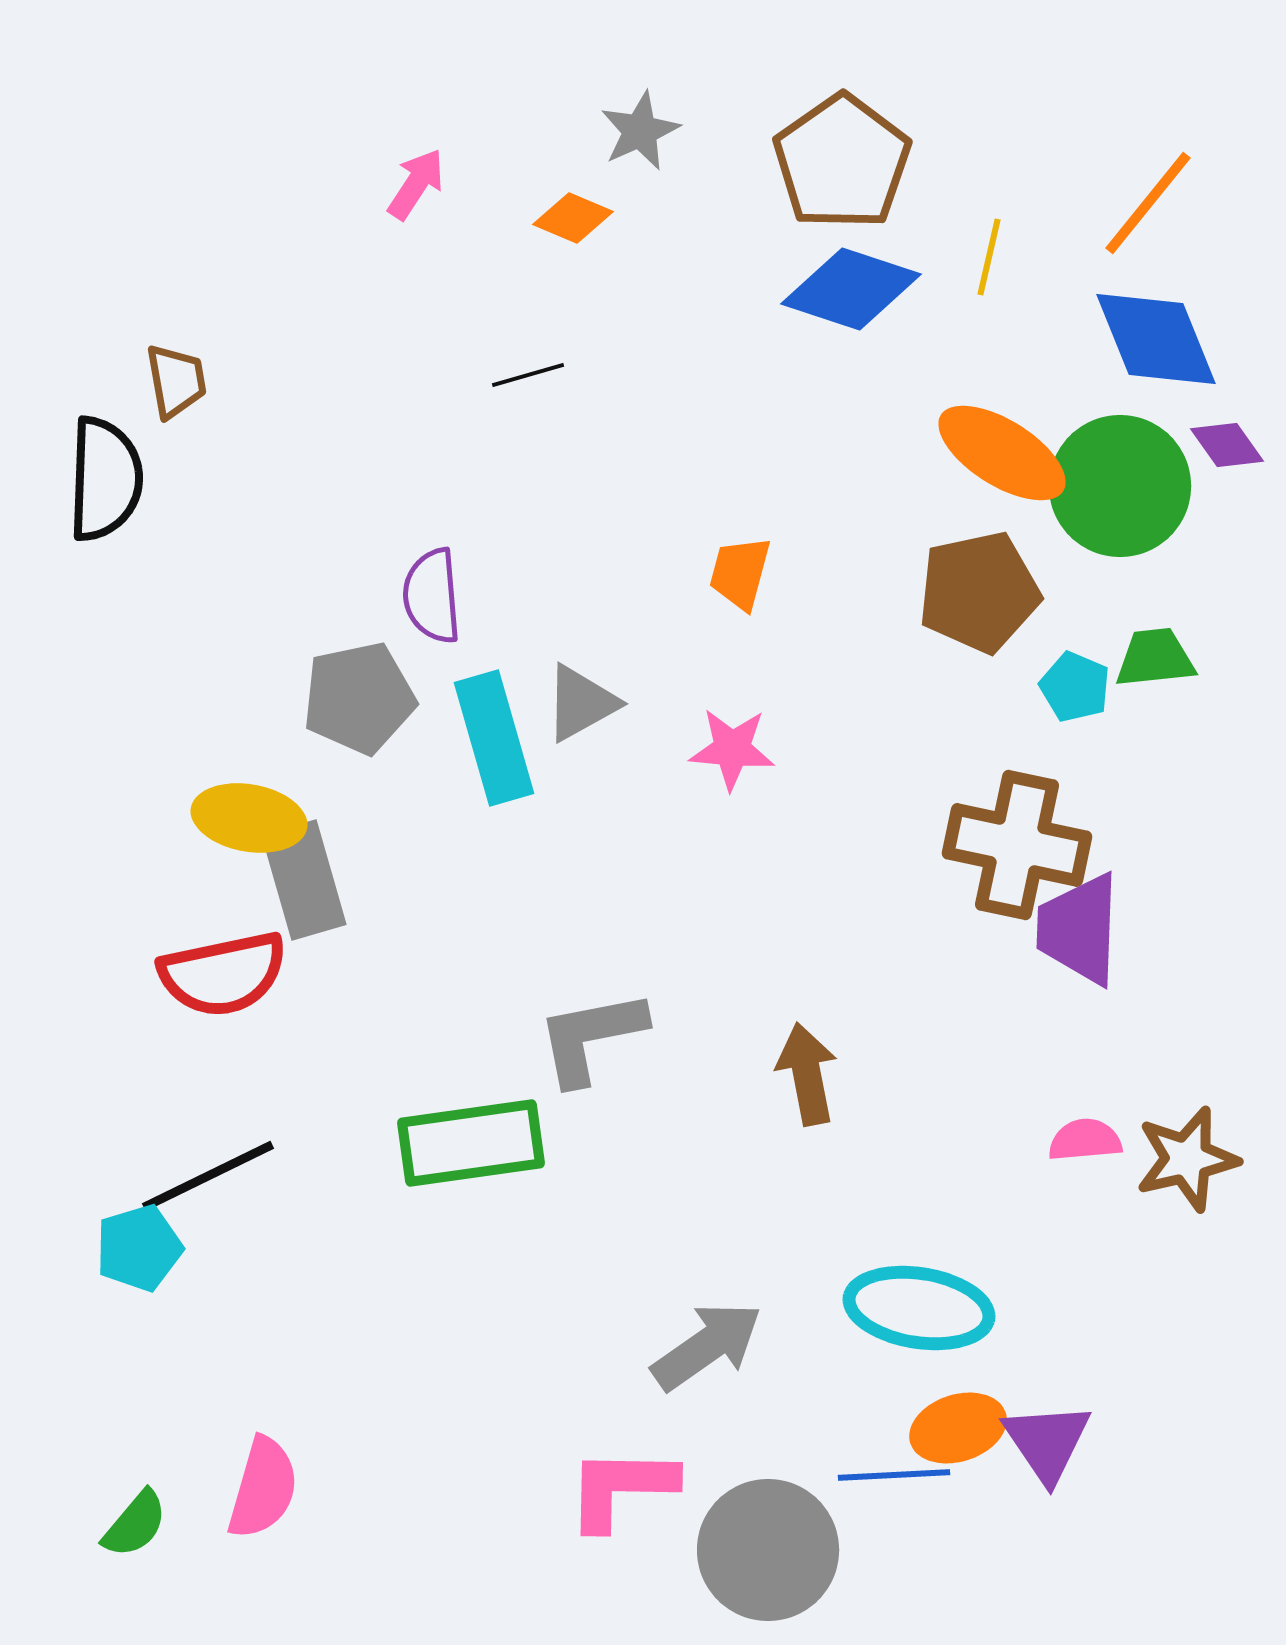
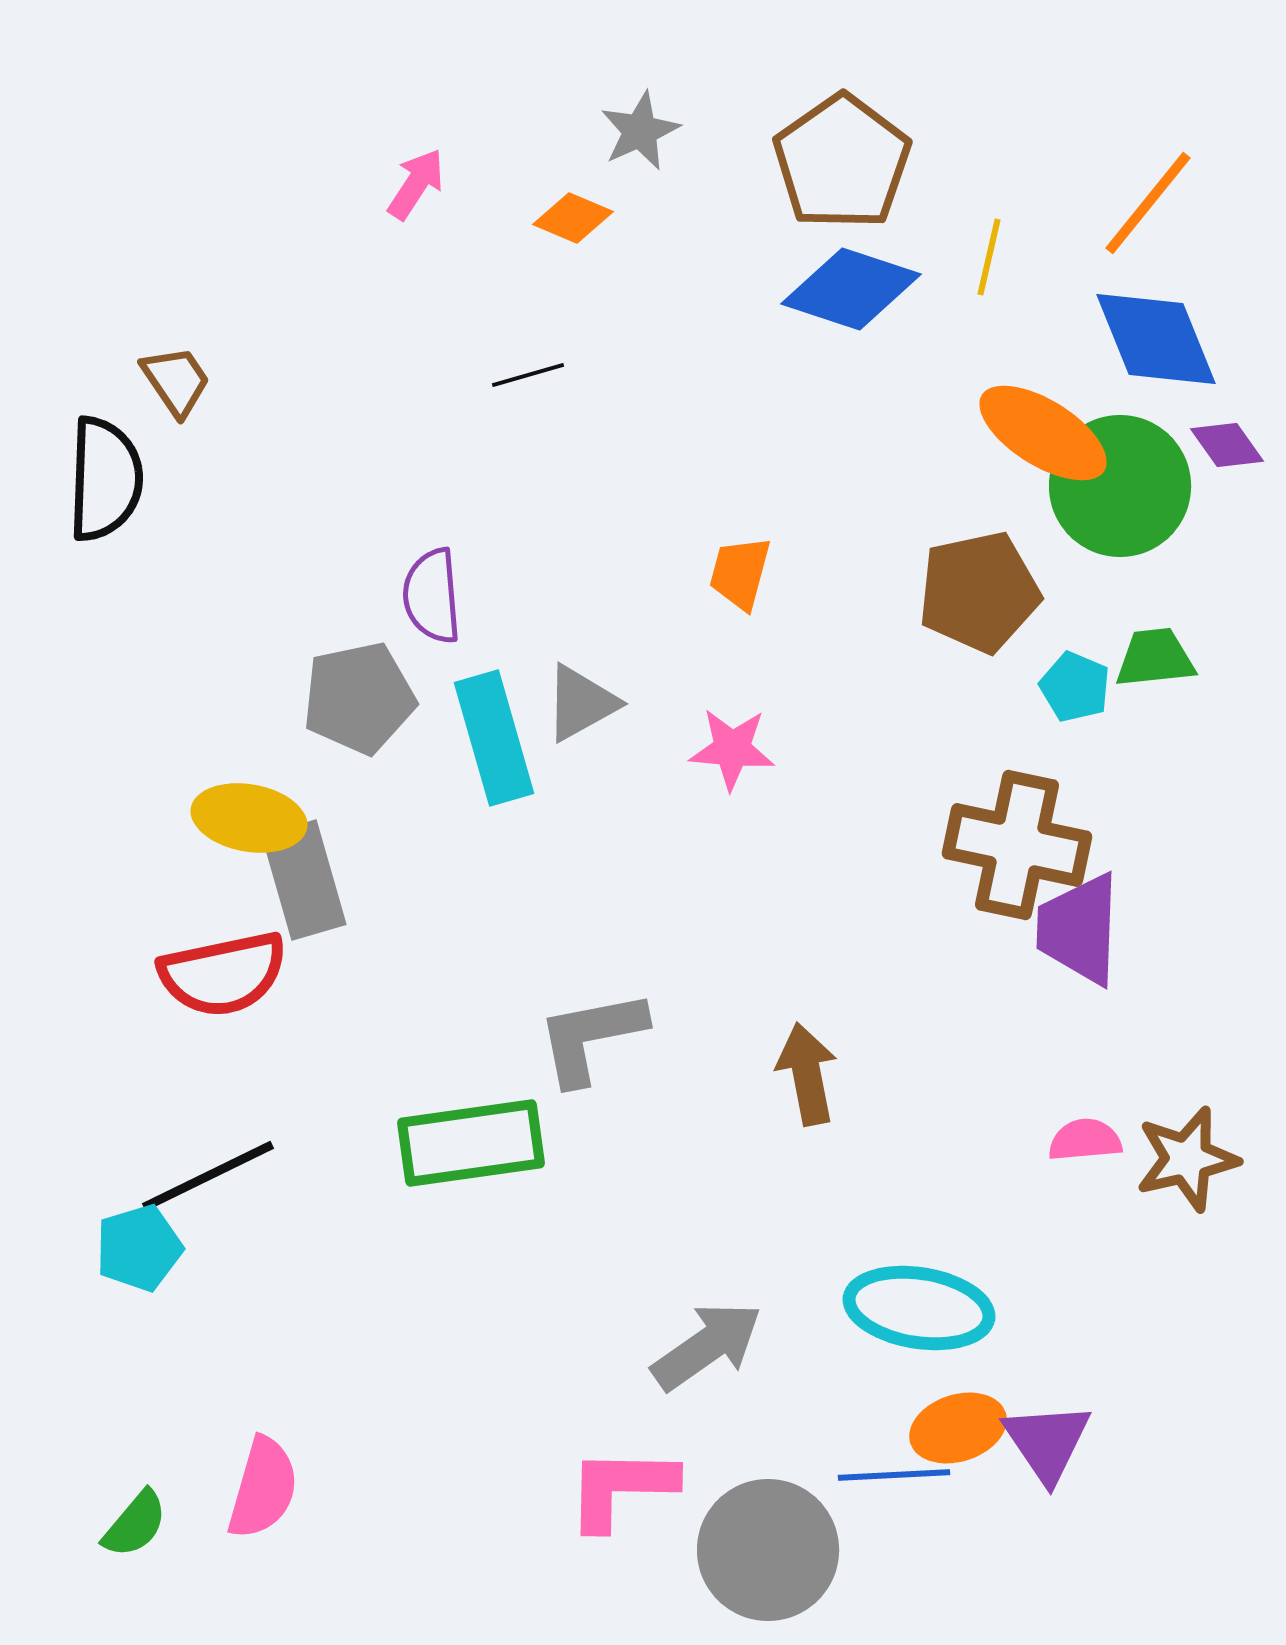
brown trapezoid at (176, 381): rotated 24 degrees counterclockwise
orange ellipse at (1002, 453): moved 41 px right, 20 px up
